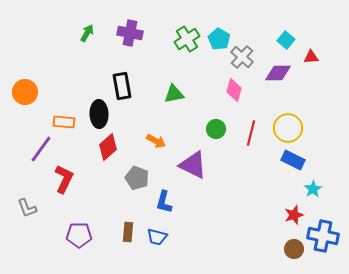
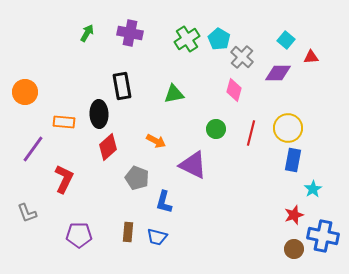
purple line: moved 8 px left
blue rectangle: rotated 75 degrees clockwise
gray L-shape: moved 5 px down
